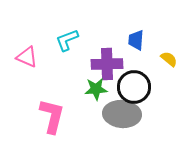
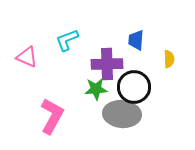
yellow semicircle: rotated 48 degrees clockwise
pink L-shape: rotated 15 degrees clockwise
